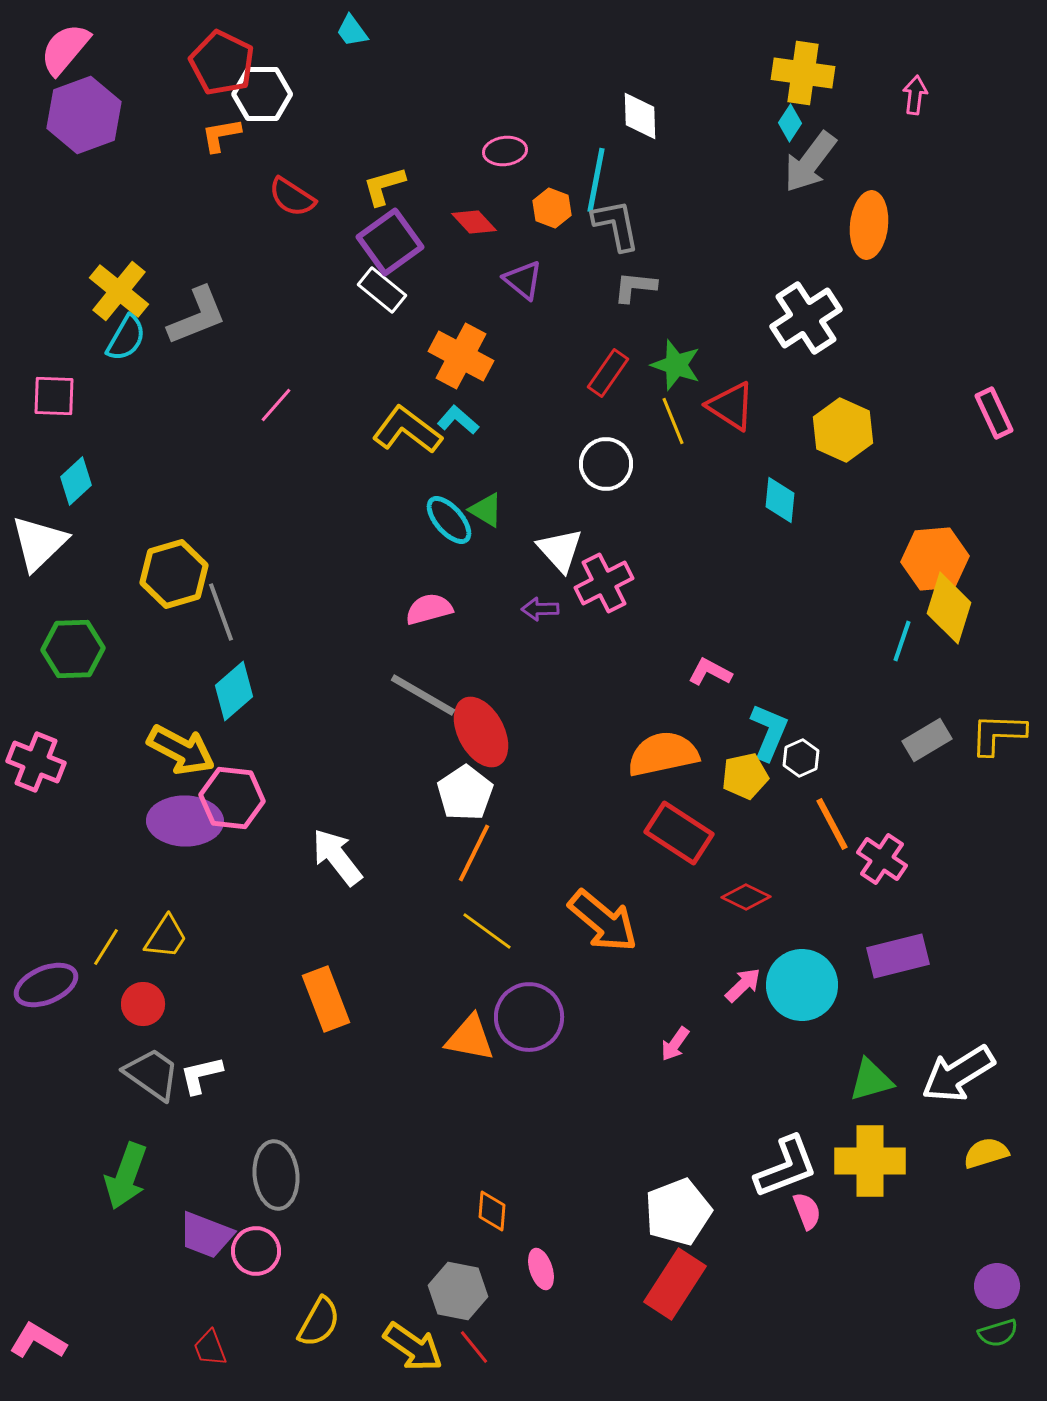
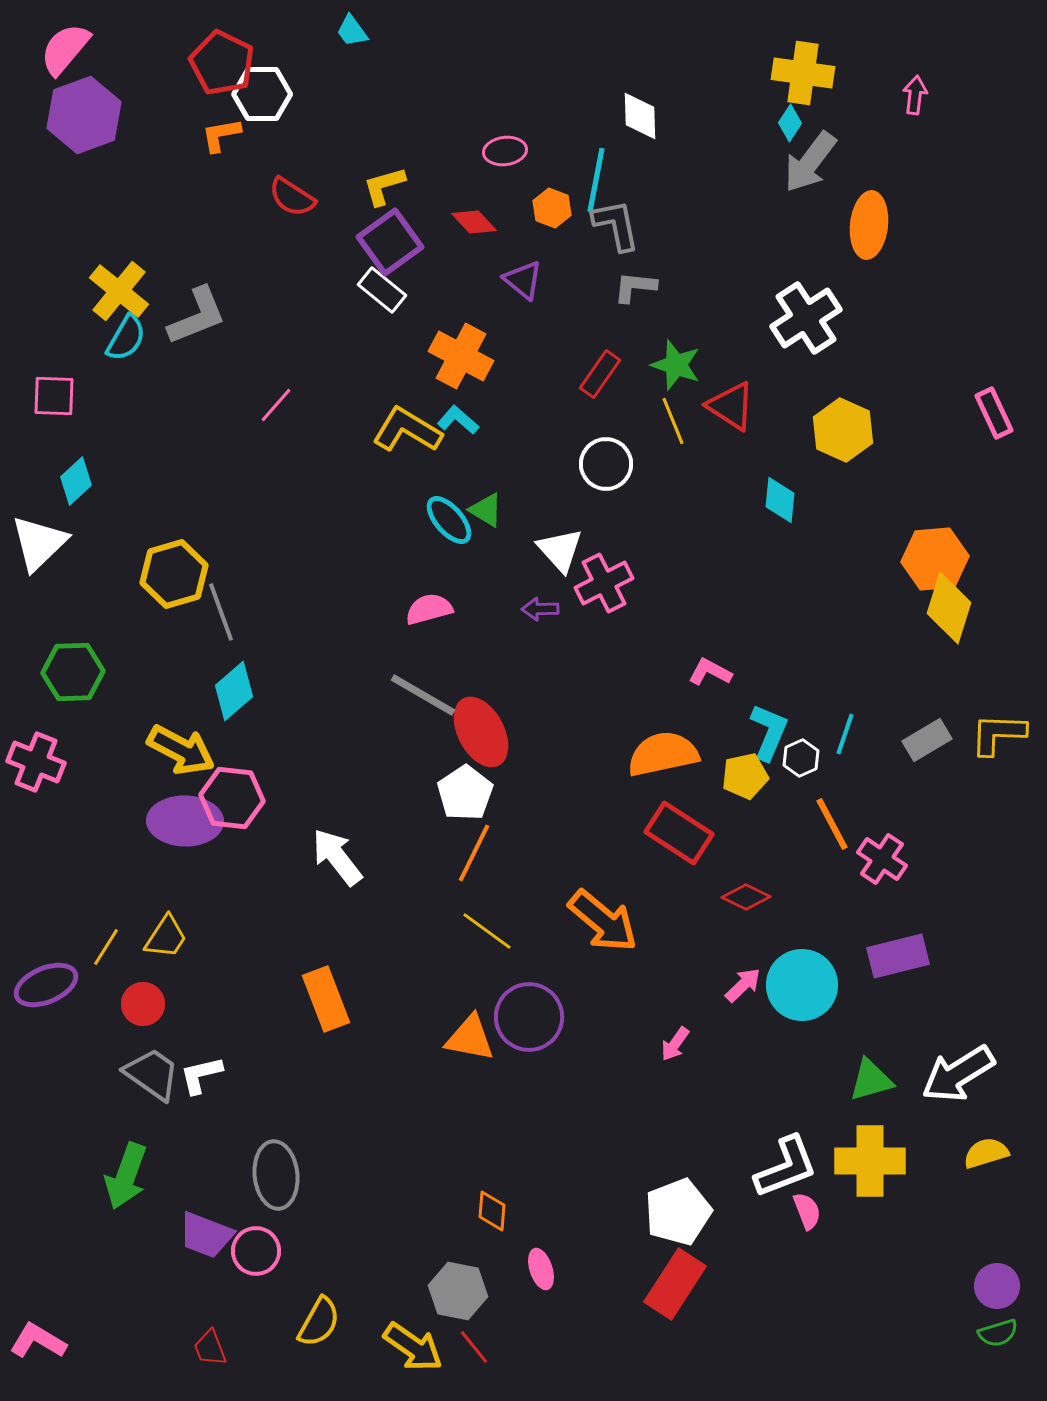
red rectangle at (608, 373): moved 8 px left, 1 px down
yellow L-shape at (407, 430): rotated 6 degrees counterclockwise
cyan line at (902, 641): moved 57 px left, 93 px down
green hexagon at (73, 649): moved 23 px down
